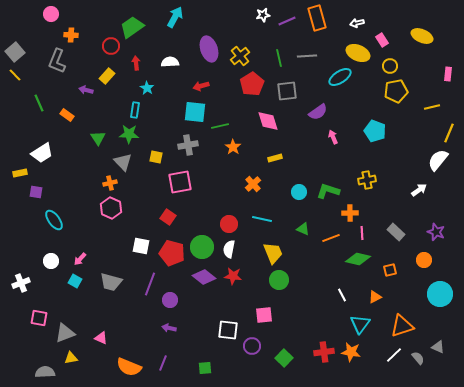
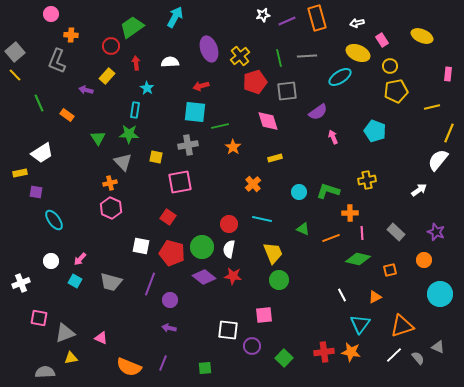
red pentagon at (252, 84): moved 3 px right, 2 px up; rotated 15 degrees clockwise
